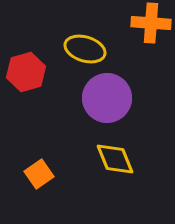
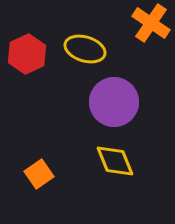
orange cross: rotated 30 degrees clockwise
red hexagon: moved 1 px right, 18 px up; rotated 9 degrees counterclockwise
purple circle: moved 7 px right, 4 px down
yellow diamond: moved 2 px down
